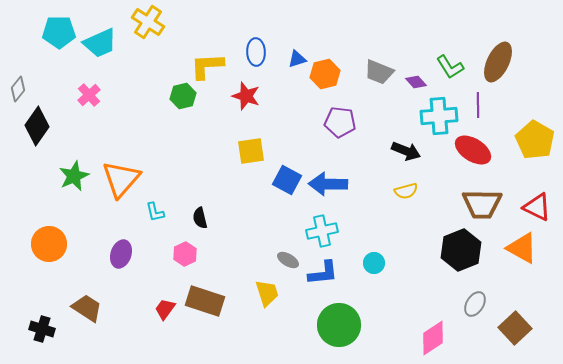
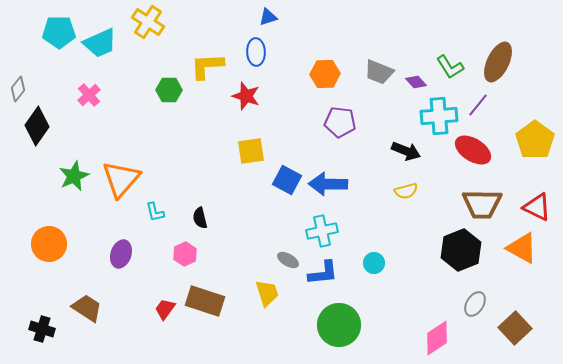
blue triangle at (297, 59): moved 29 px left, 42 px up
orange hexagon at (325, 74): rotated 12 degrees clockwise
green hexagon at (183, 96): moved 14 px left, 6 px up; rotated 15 degrees clockwise
purple line at (478, 105): rotated 40 degrees clockwise
yellow pentagon at (535, 140): rotated 6 degrees clockwise
pink diamond at (433, 338): moved 4 px right
